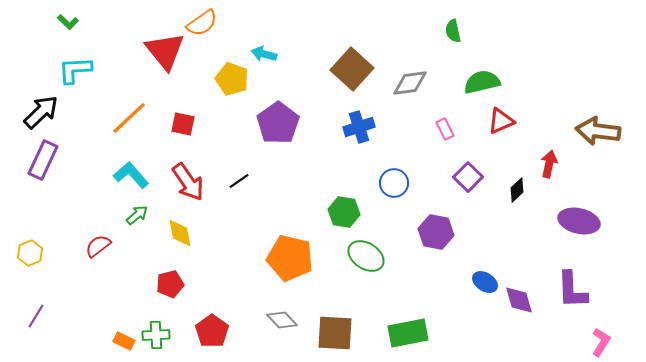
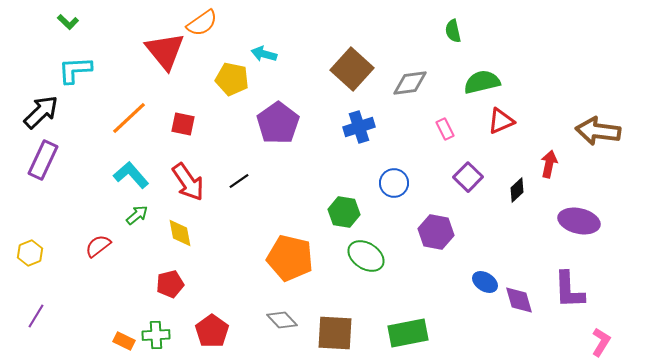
yellow pentagon at (232, 79): rotated 8 degrees counterclockwise
purple L-shape at (572, 290): moved 3 px left
